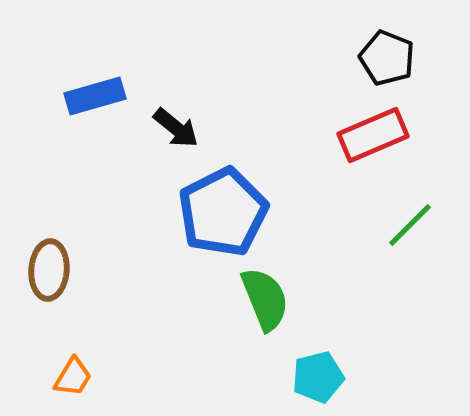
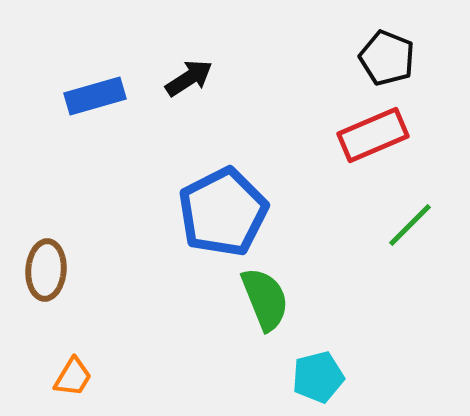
black arrow: moved 13 px right, 50 px up; rotated 72 degrees counterclockwise
brown ellipse: moved 3 px left
